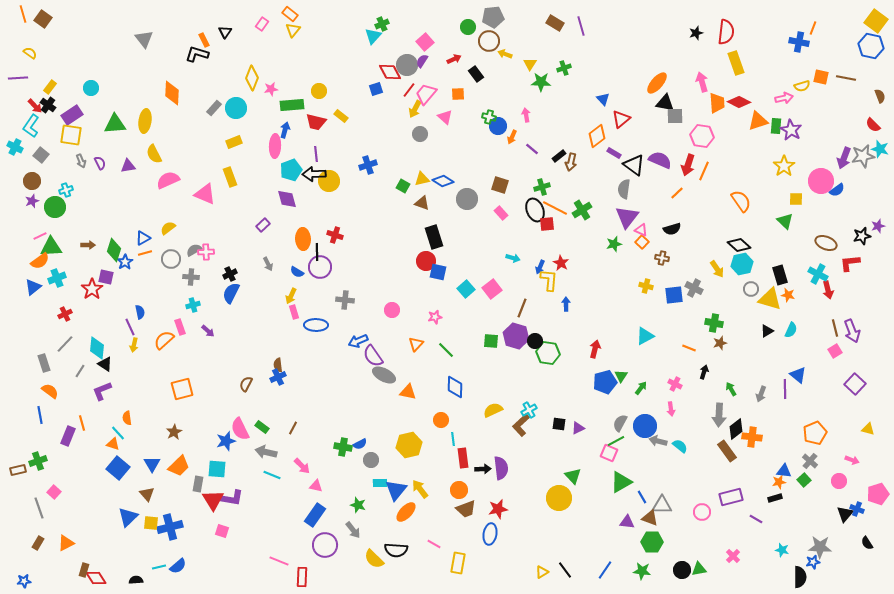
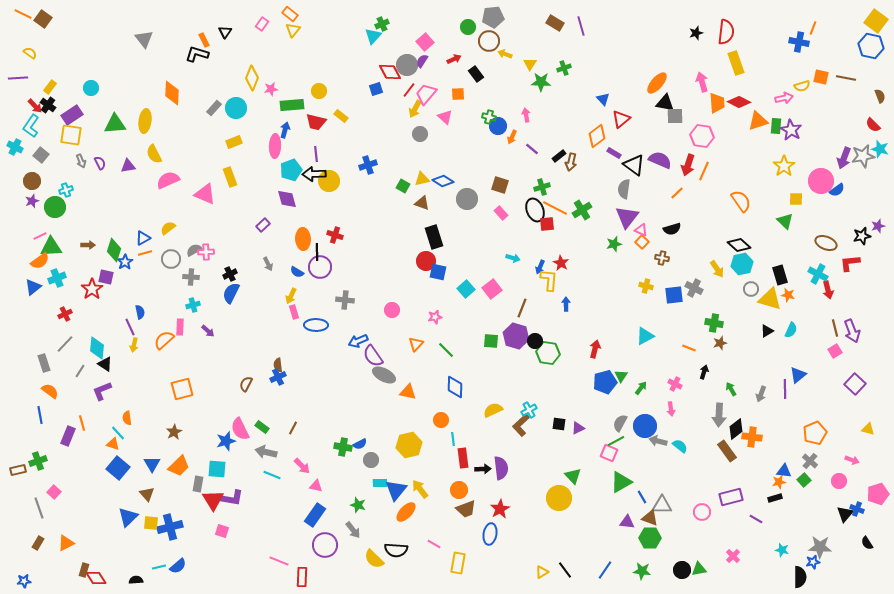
orange line at (23, 14): rotated 48 degrees counterclockwise
pink rectangle at (180, 327): rotated 21 degrees clockwise
blue triangle at (798, 375): rotated 42 degrees clockwise
red star at (498, 509): moved 2 px right; rotated 18 degrees counterclockwise
green hexagon at (652, 542): moved 2 px left, 4 px up
